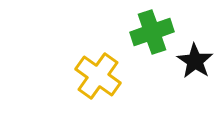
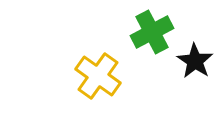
green cross: rotated 9 degrees counterclockwise
